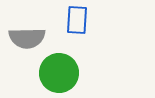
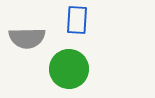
green circle: moved 10 px right, 4 px up
